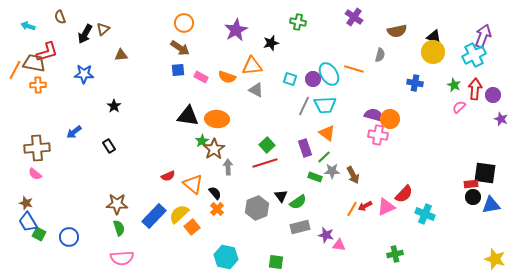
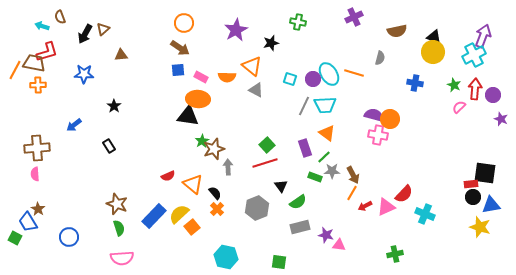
purple cross at (354, 17): rotated 30 degrees clockwise
cyan arrow at (28, 26): moved 14 px right
gray semicircle at (380, 55): moved 3 px down
orange triangle at (252, 66): rotated 45 degrees clockwise
orange line at (354, 69): moved 4 px down
orange semicircle at (227, 77): rotated 18 degrees counterclockwise
orange ellipse at (217, 119): moved 19 px left, 20 px up
blue arrow at (74, 132): moved 7 px up
brown star at (214, 149): rotated 15 degrees clockwise
pink semicircle at (35, 174): rotated 48 degrees clockwise
black triangle at (281, 196): moved 10 px up
brown star at (26, 203): moved 12 px right, 6 px down; rotated 16 degrees clockwise
brown star at (117, 204): rotated 20 degrees clockwise
orange line at (352, 209): moved 16 px up
green square at (39, 234): moved 24 px left, 4 px down
yellow star at (495, 259): moved 15 px left, 32 px up
green square at (276, 262): moved 3 px right
